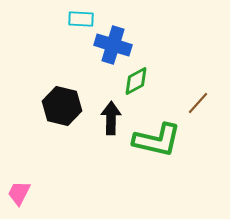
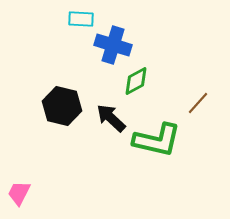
black arrow: rotated 48 degrees counterclockwise
